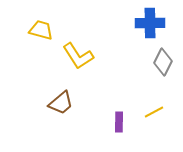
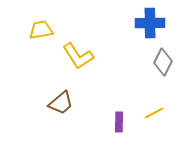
yellow trapezoid: rotated 25 degrees counterclockwise
yellow line: moved 1 px down
